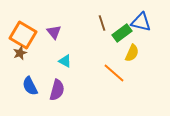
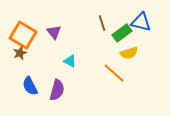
yellow semicircle: moved 3 px left; rotated 48 degrees clockwise
cyan triangle: moved 5 px right
